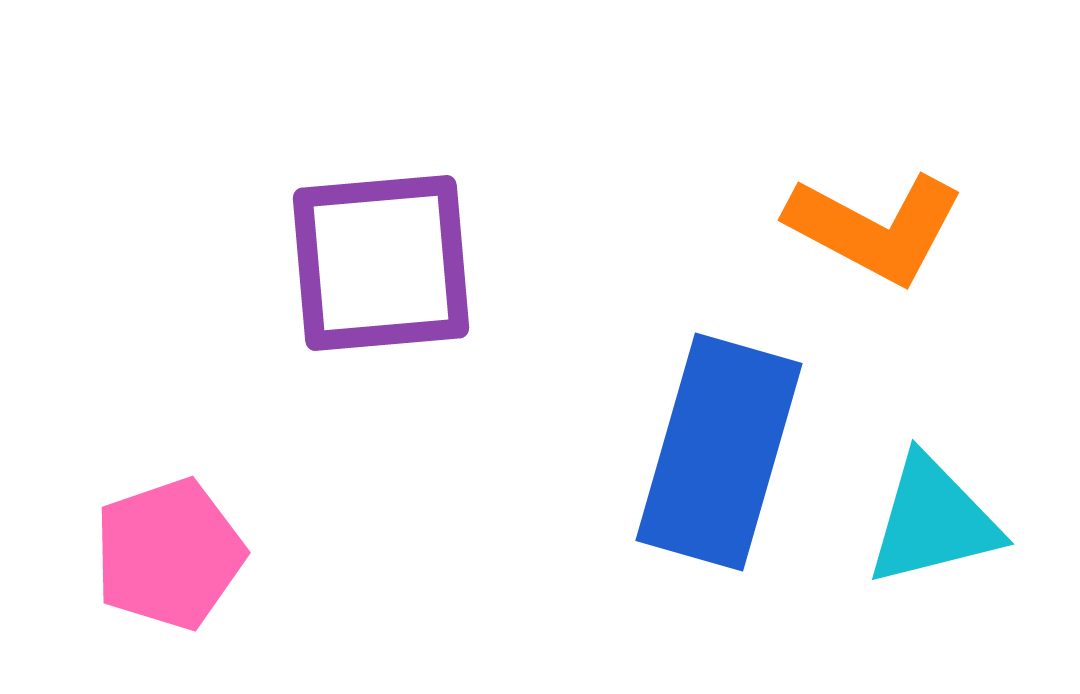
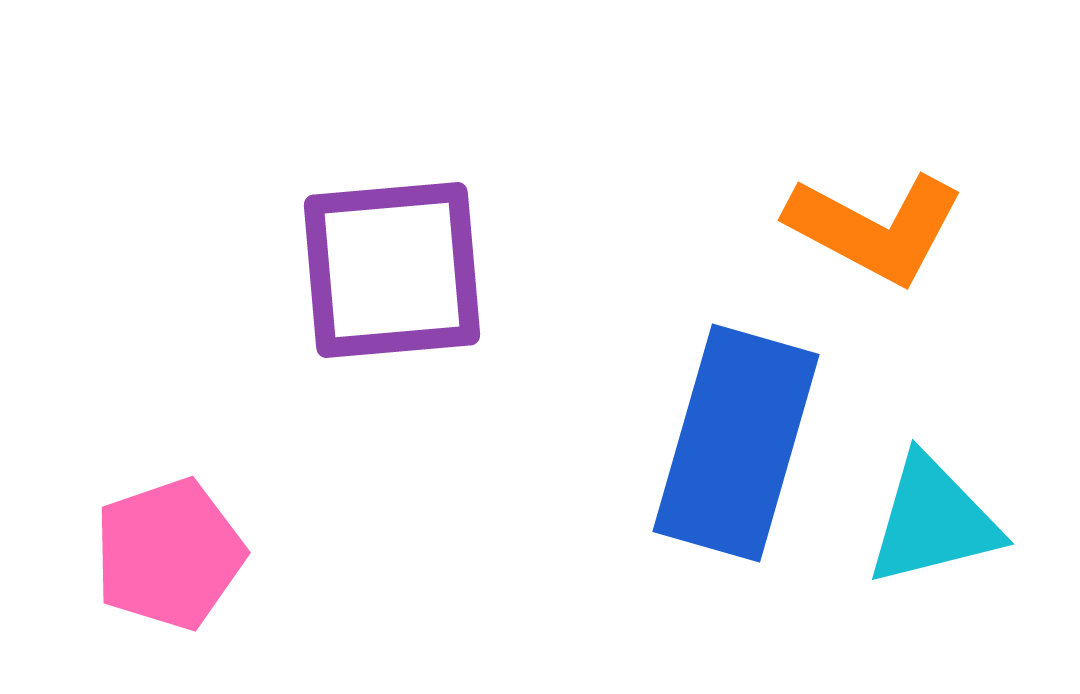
purple square: moved 11 px right, 7 px down
blue rectangle: moved 17 px right, 9 px up
